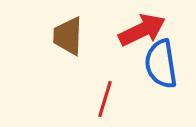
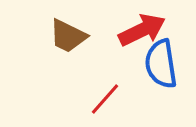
brown trapezoid: rotated 66 degrees counterclockwise
red line: rotated 24 degrees clockwise
